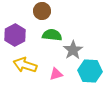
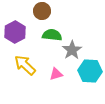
purple hexagon: moved 3 px up
gray star: moved 1 px left
yellow arrow: rotated 25 degrees clockwise
